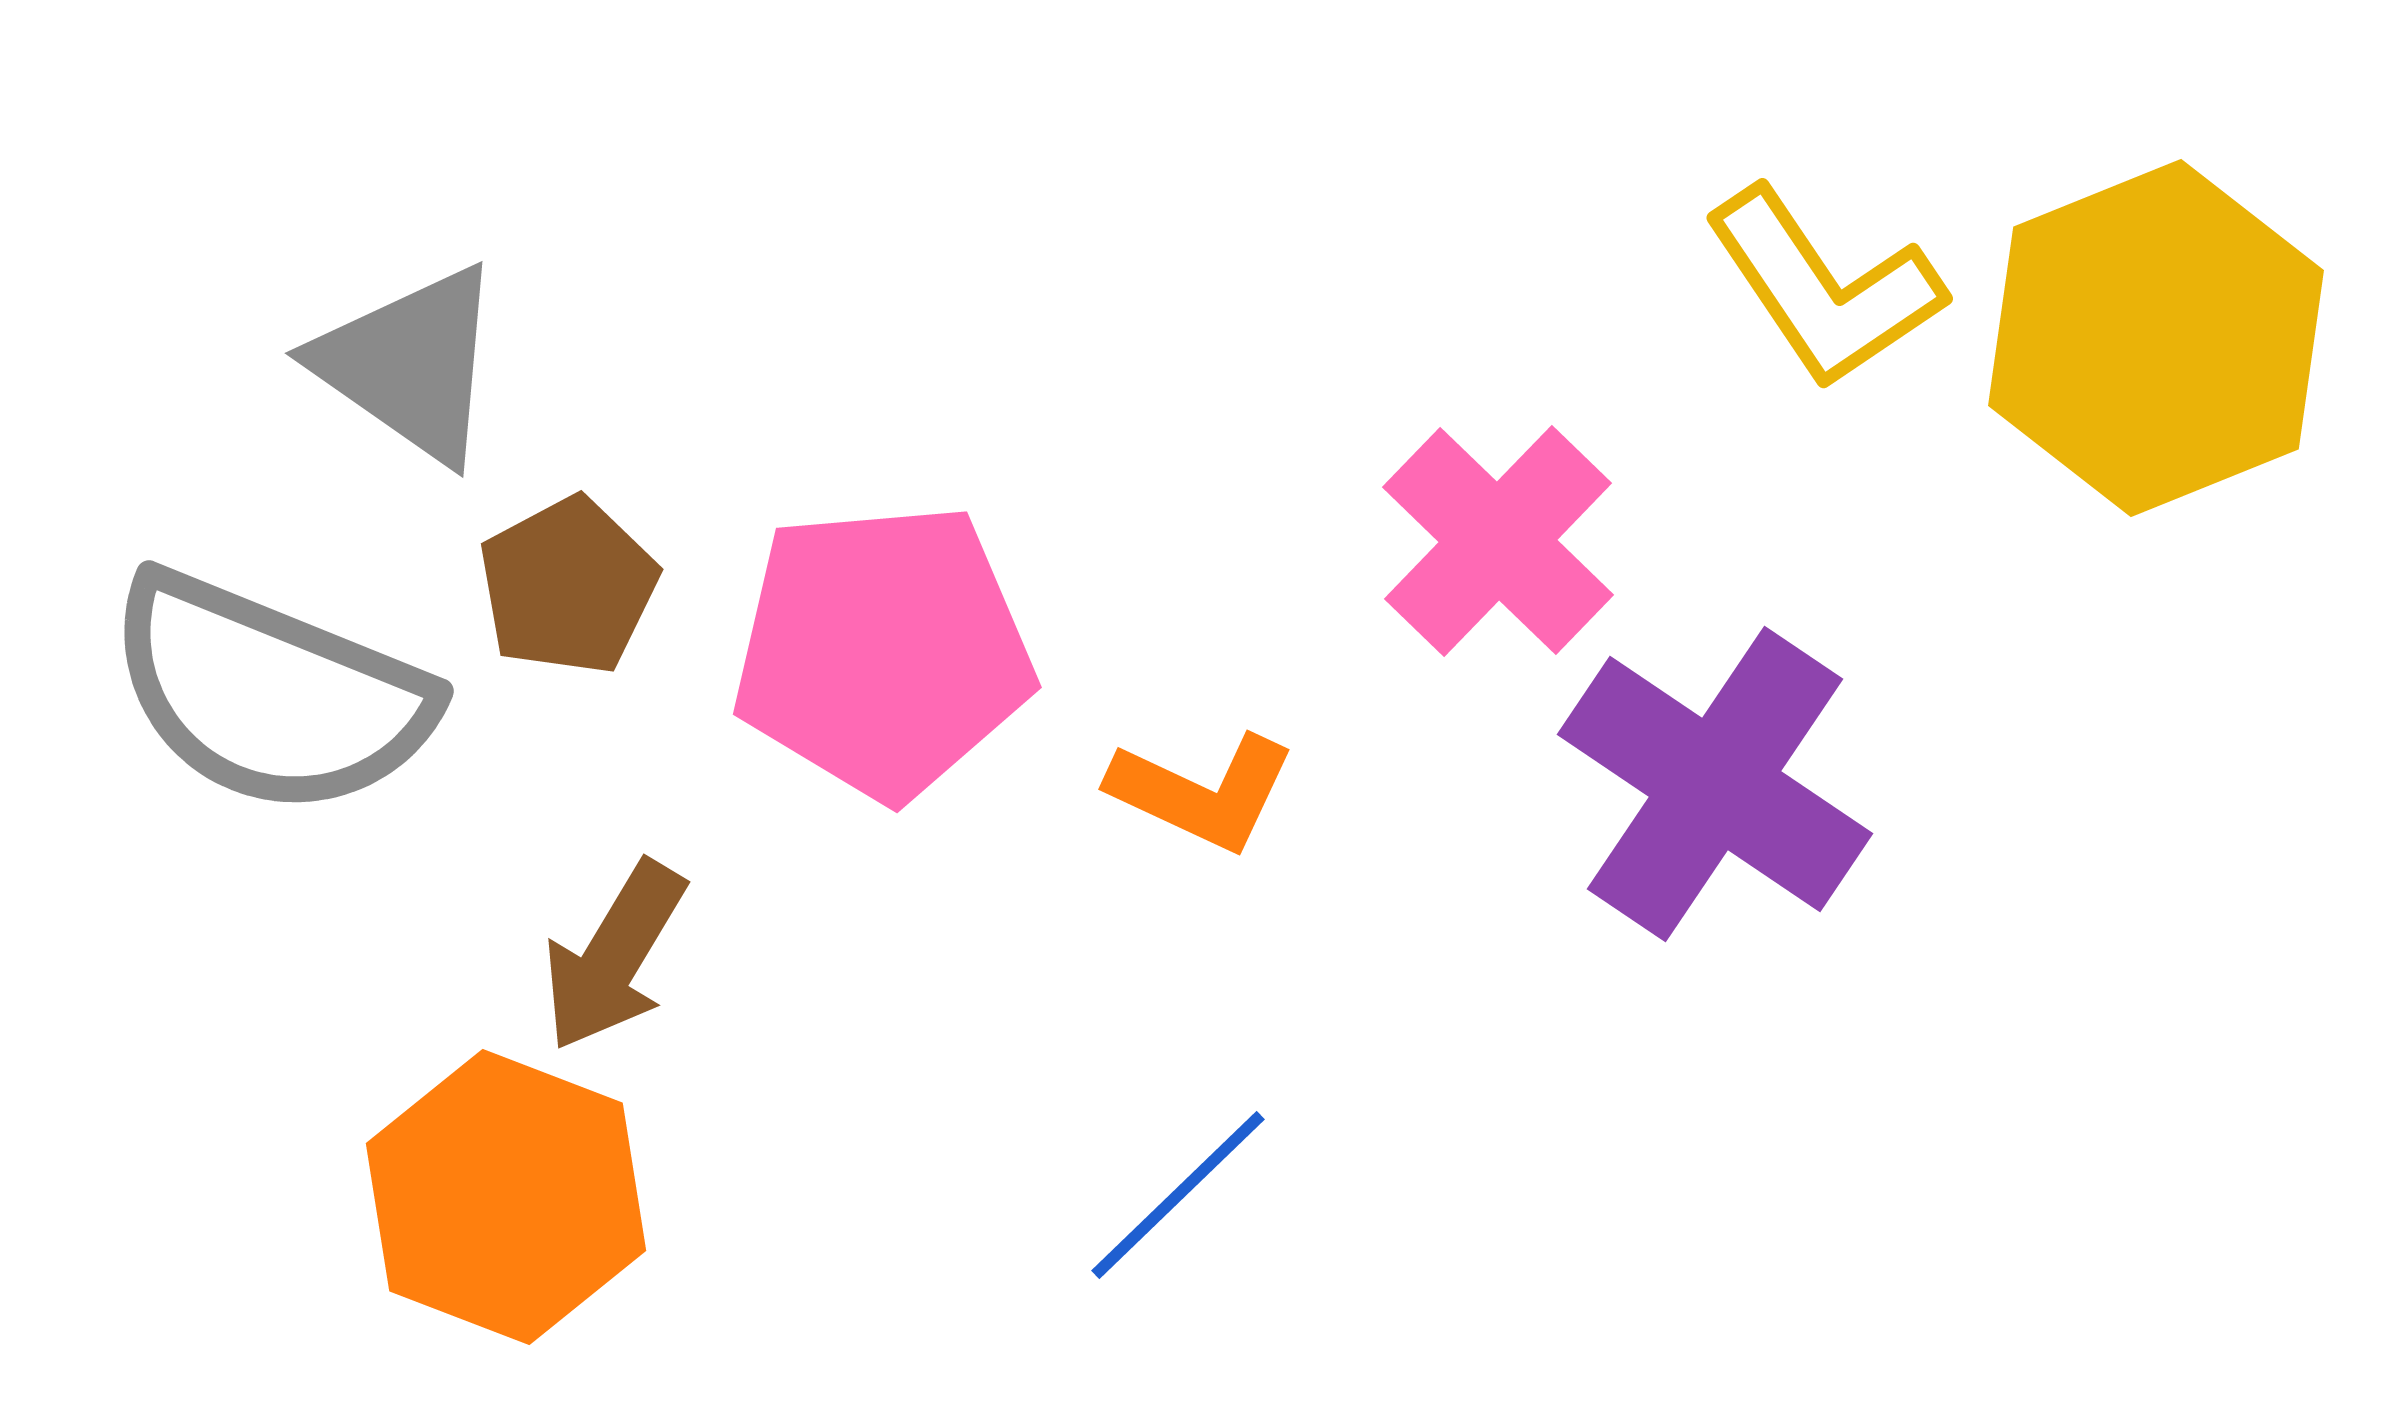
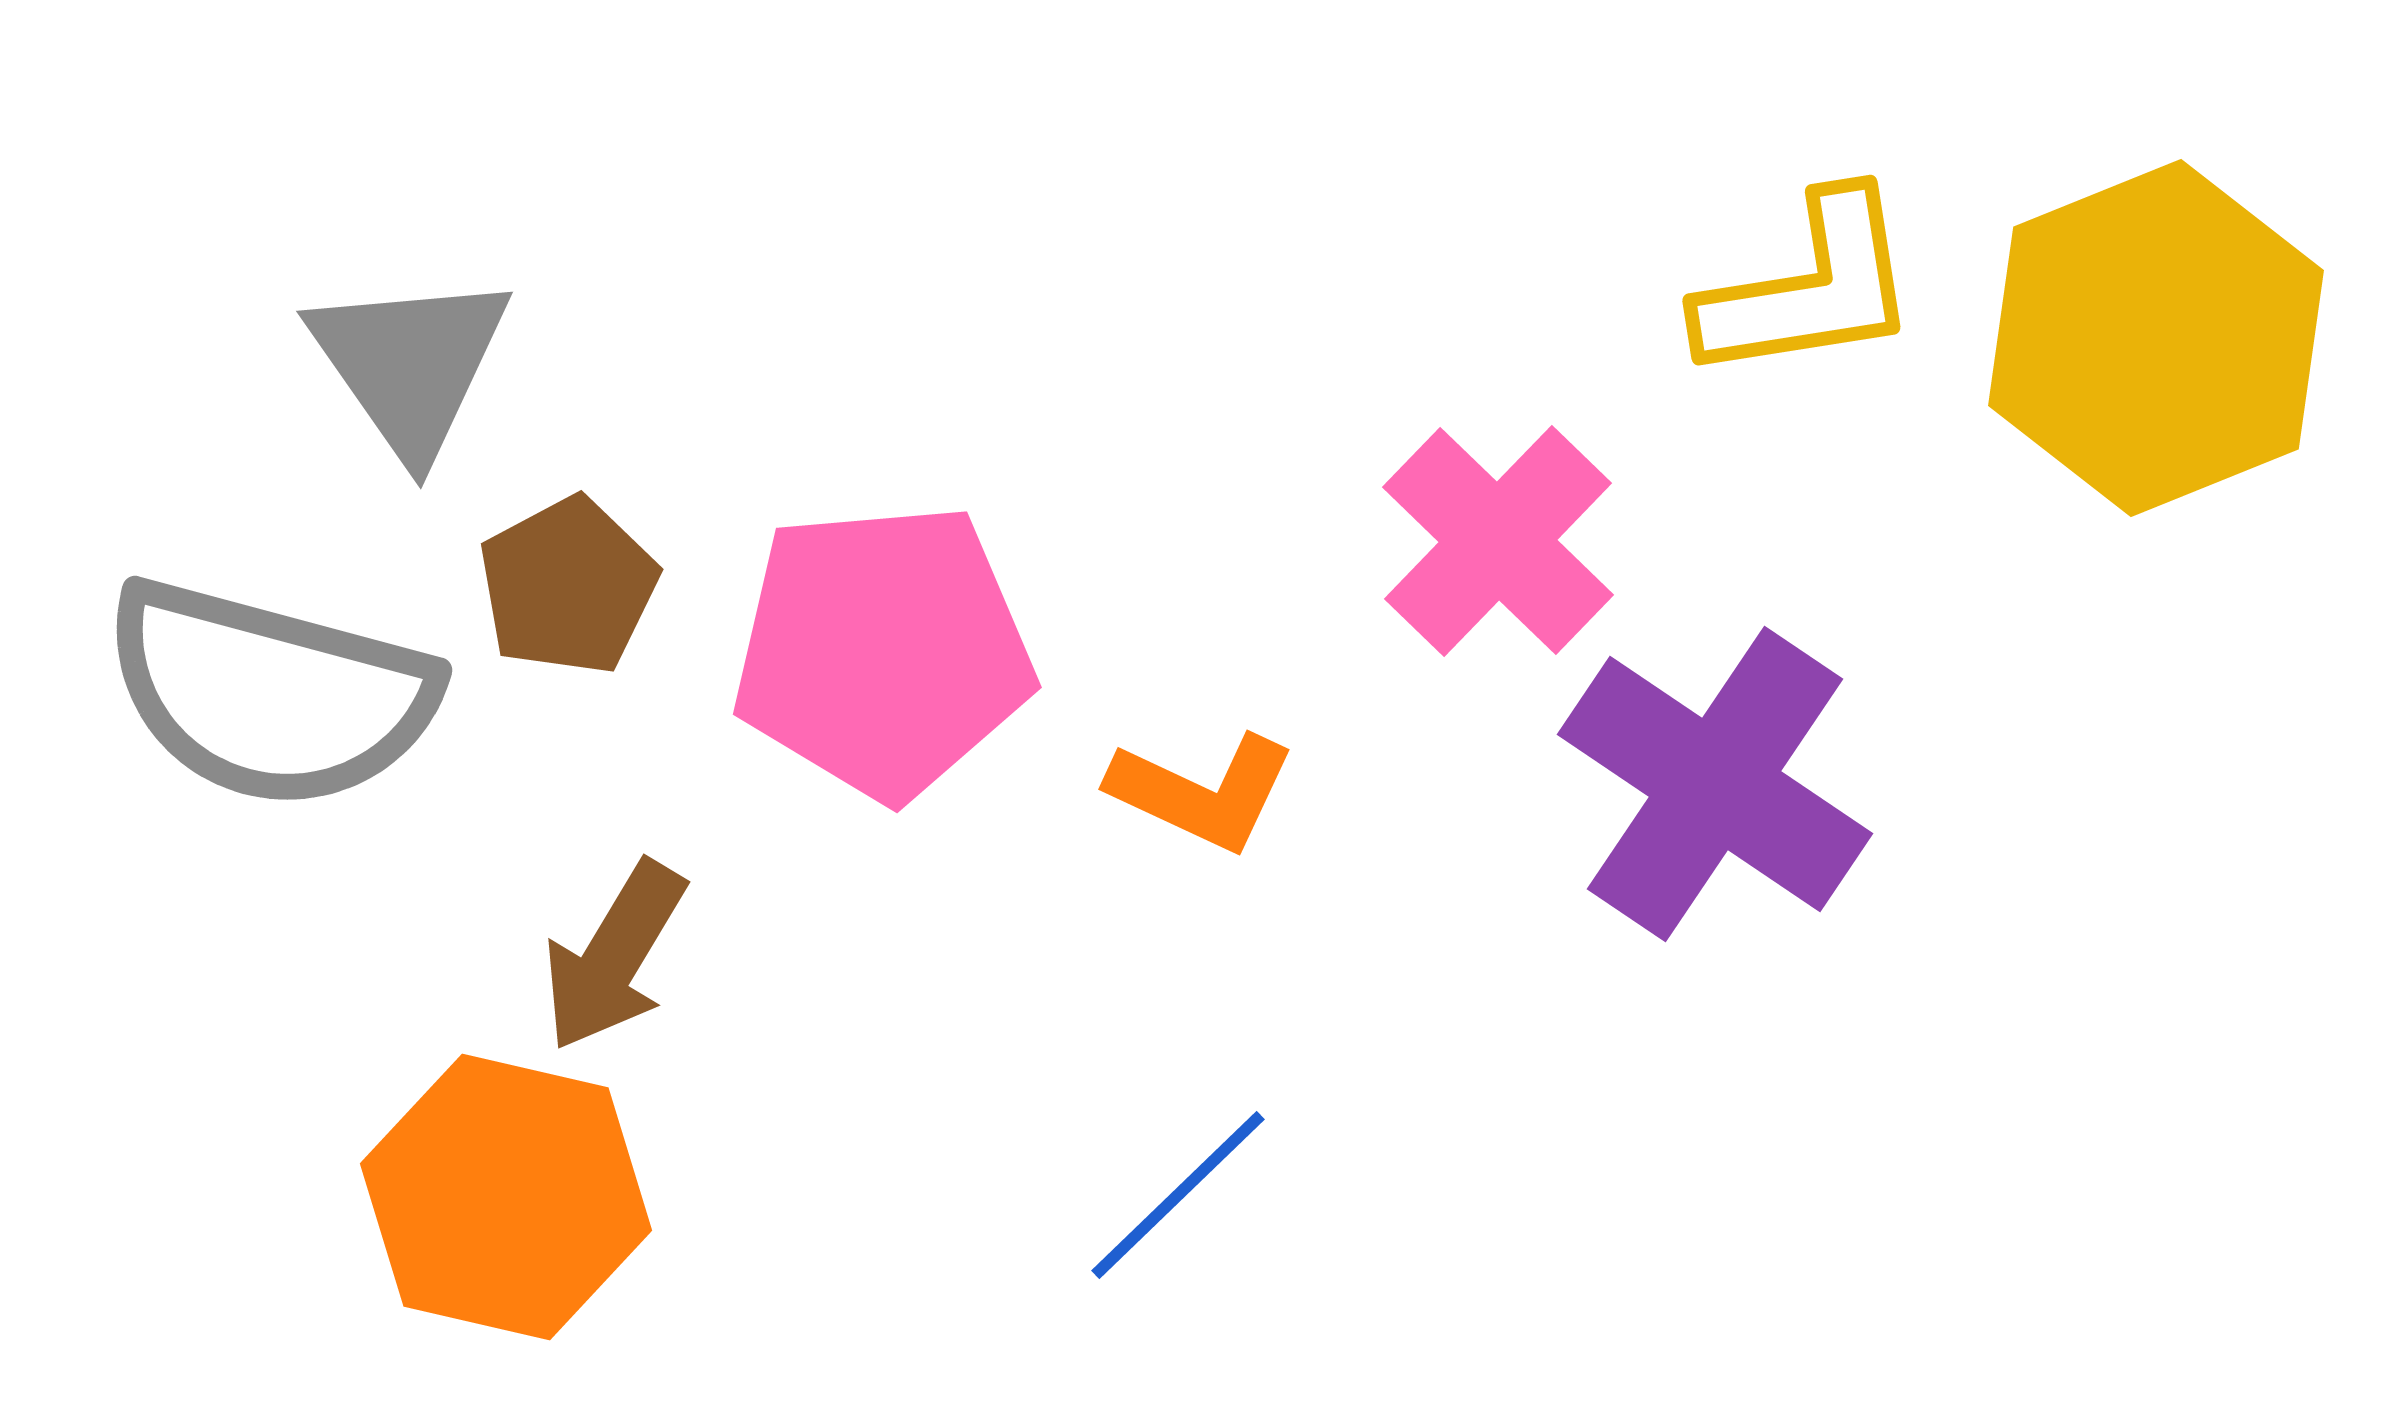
yellow L-shape: moved 15 px left; rotated 65 degrees counterclockwise
gray triangle: rotated 20 degrees clockwise
gray semicircle: rotated 7 degrees counterclockwise
orange hexagon: rotated 8 degrees counterclockwise
